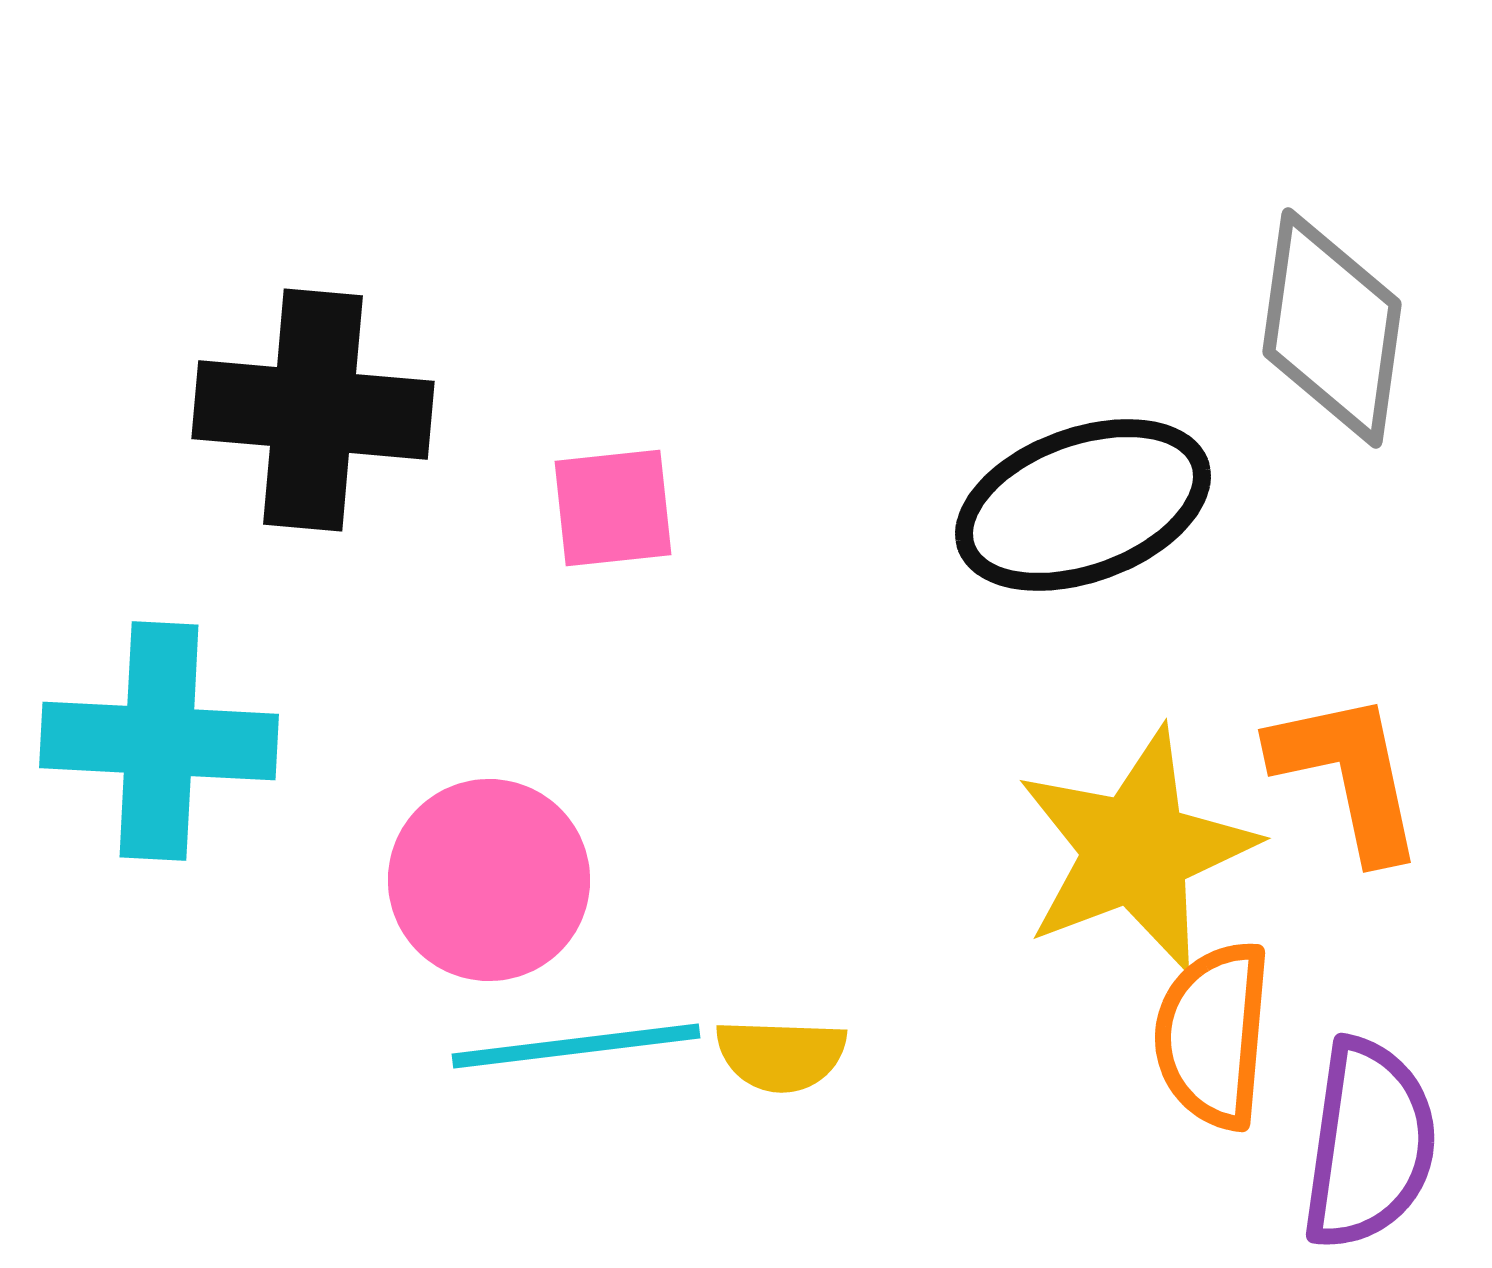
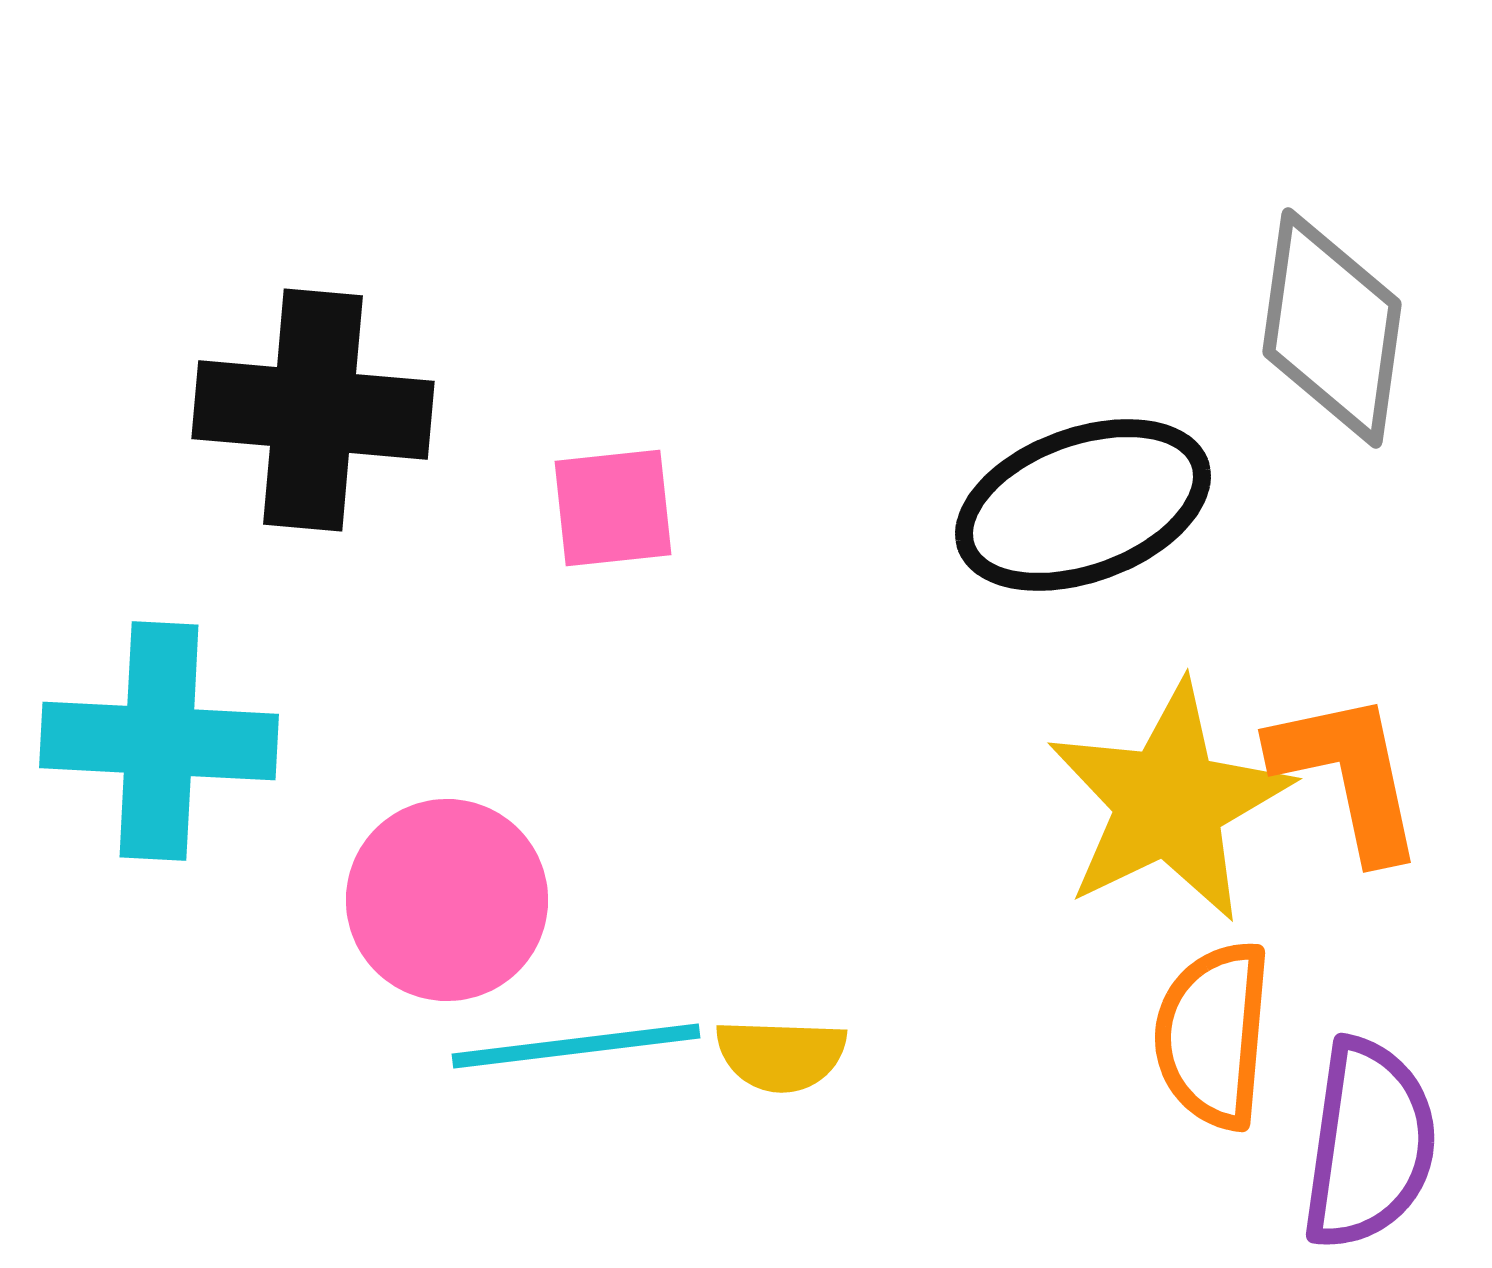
yellow star: moved 33 px right, 48 px up; rotated 5 degrees counterclockwise
pink circle: moved 42 px left, 20 px down
